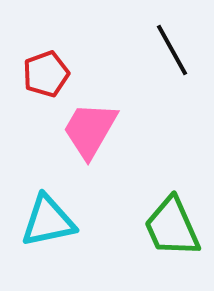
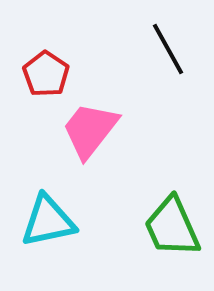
black line: moved 4 px left, 1 px up
red pentagon: rotated 18 degrees counterclockwise
pink trapezoid: rotated 8 degrees clockwise
